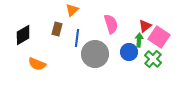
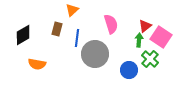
pink square: moved 2 px right
blue circle: moved 18 px down
green cross: moved 3 px left
orange semicircle: rotated 12 degrees counterclockwise
